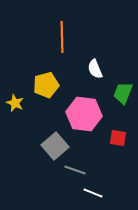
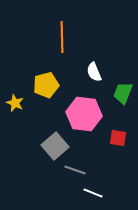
white semicircle: moved 1 px left, 3 px down
